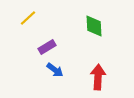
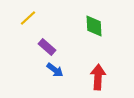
purple rectangle: rotated 72 degrees clockwise
